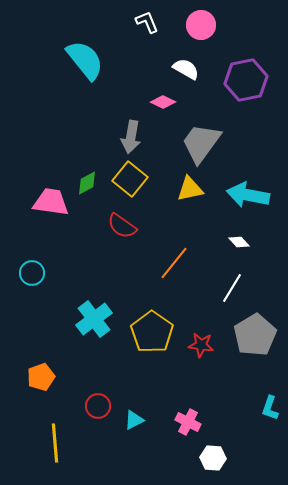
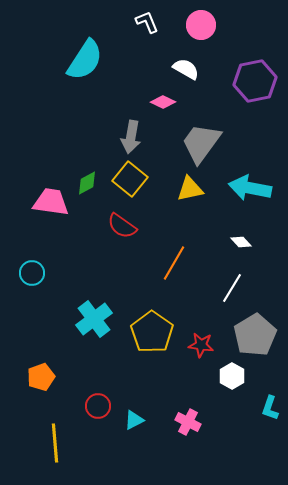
cyan semicircle: rotated 72 degrees clockwise
purple hexagon: moved 9 px right, 1 px down
cyan arrow: moved 2 px right, 7 px up
white diamond: moved 2 px right
orange line: rotated 9 degrees counterclockwise
white hexagon: moved 19 px right, 82 px up; rotated 25 degrees clockwise
